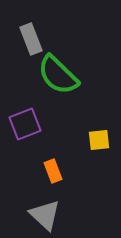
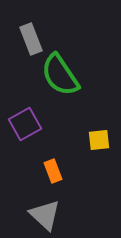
green semicircle: moved 2 px right; rotated 12 degrees clockwise
purple square: rotated 8 degrees counterclockwise
